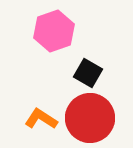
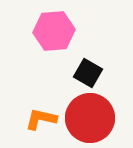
pink hexagon: rotated 15 degrees clockwise
orange L-shape: rotated 20 degrees counterclockwise
